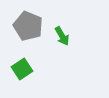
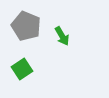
gray pentagon: moved 2 px left
